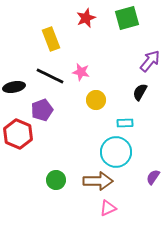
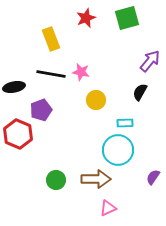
black line: moved 1 px right, 2 px up; rotated 16 degrees counterclockwise
purple pentagon: moved 1 px left
cyan circle: moved 2 px right, 2 px up
brown arrow: moved 2 px left, 2 px up
